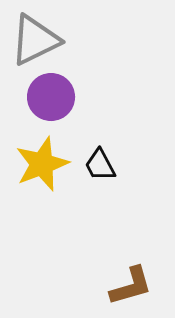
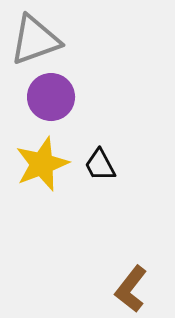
gray triangle: rotated 6 degrees clockwise
brown L-shape: moved 3 px down; rotated 144 degrees clockwise
